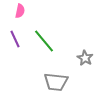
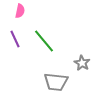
gray star: moved 3 px left, 5 px down
